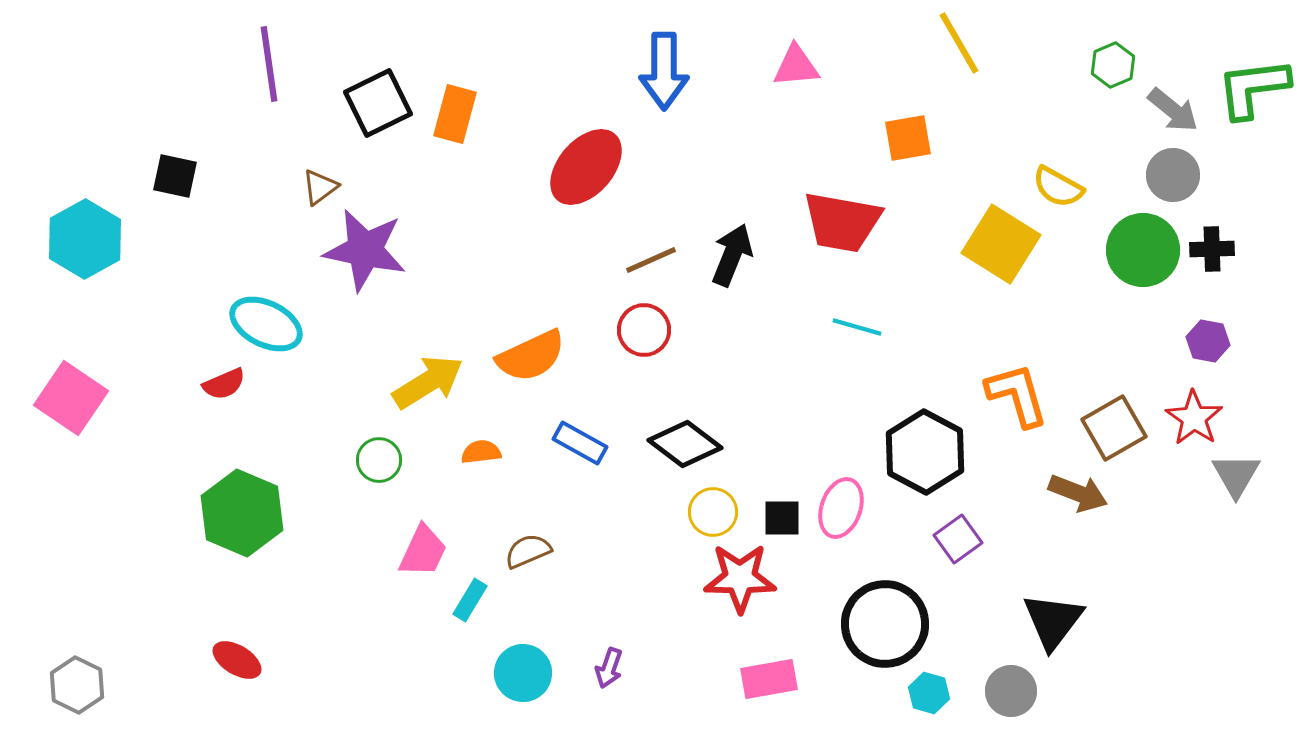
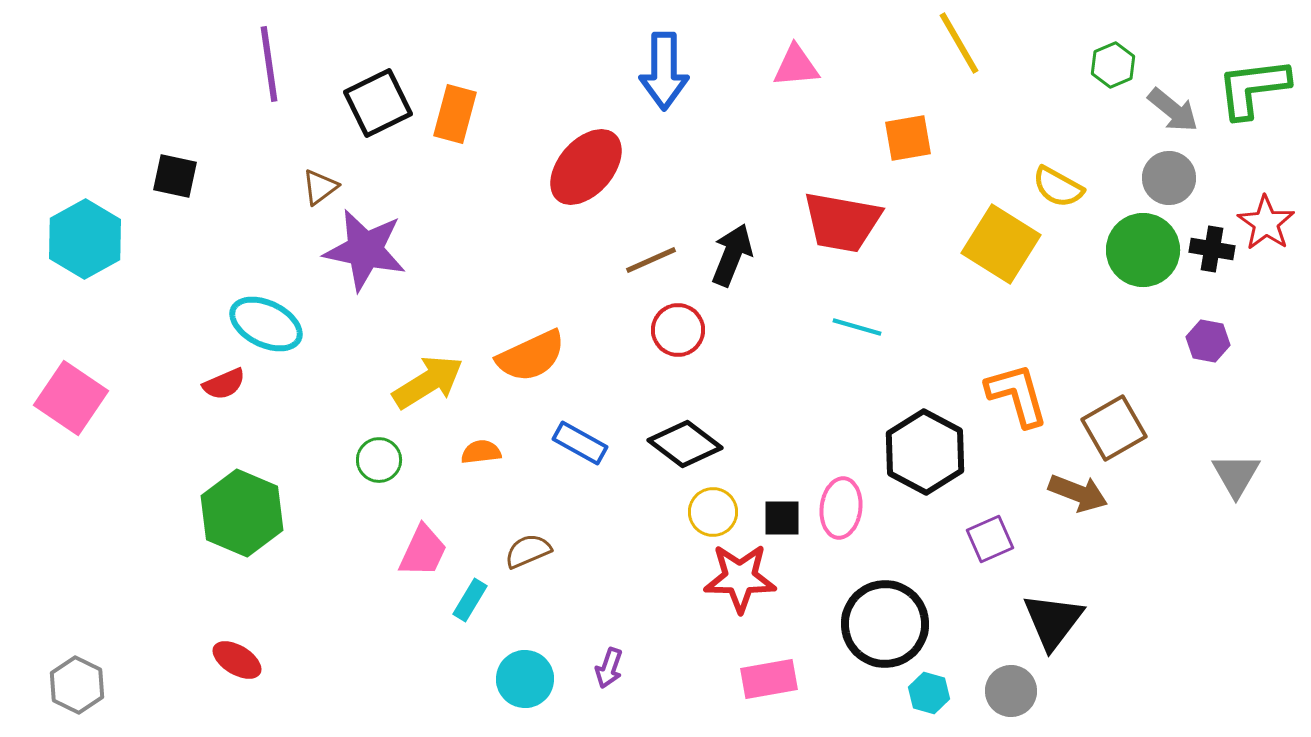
gray circle at (1173, 175): moved 4 px left, 3 px down
black cross at (1212, 249): rotated 12 degrees clockwise
red circle at (644, 330): moved 34 px right
red star at (1194, 418): moved 72 px right, 195 px up
pink ellipse at (841, 508): rotated 12 degrees counterclockwise
purple square at (958, 539): moved 32 px right; rotated 12 degrees clockwise
cyan circle at (523, 673): moved 2 px right, 6 px down
